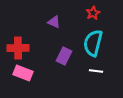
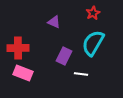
cyan semicircle: rotated 16 degrees clockwise
white line: moved 15 px left, 3 px down
